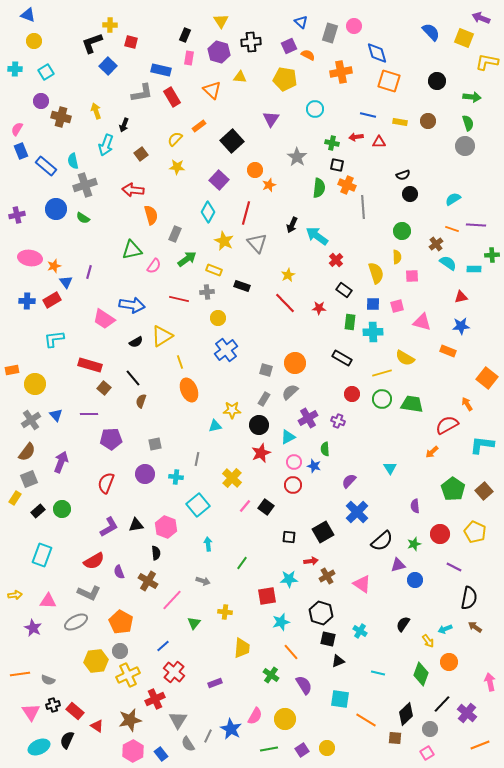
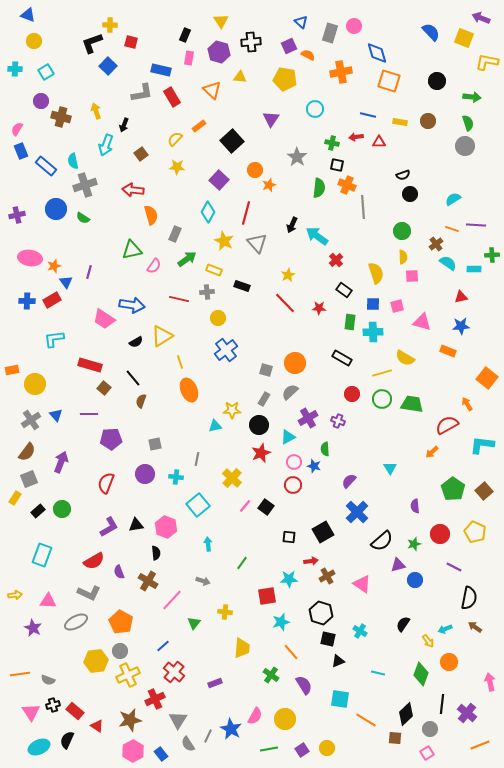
yellow semicircle at (397, 257): moved 6 px right
black line at (442, 704): rotated 36 degrees counterclockwise
